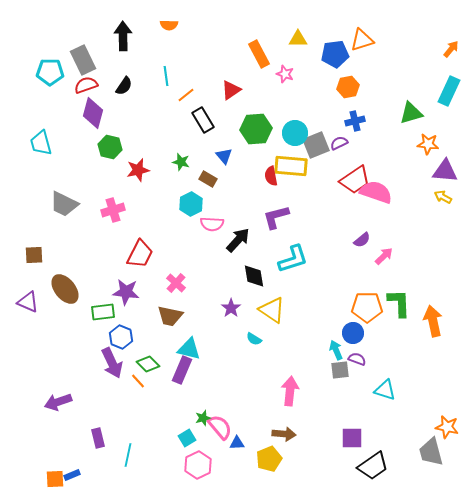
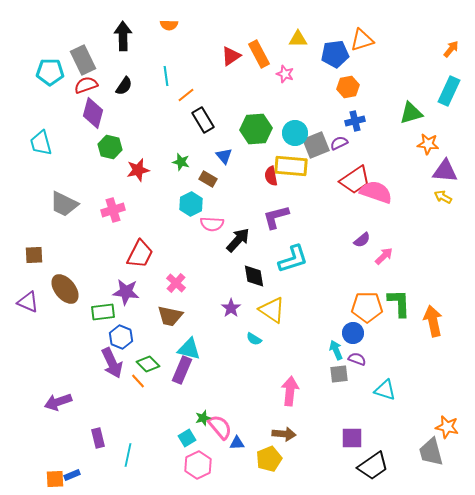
red triangle at (231, 90): moved 34 px up
gray square at (340, 370): moved 1 px left, 4 px down
